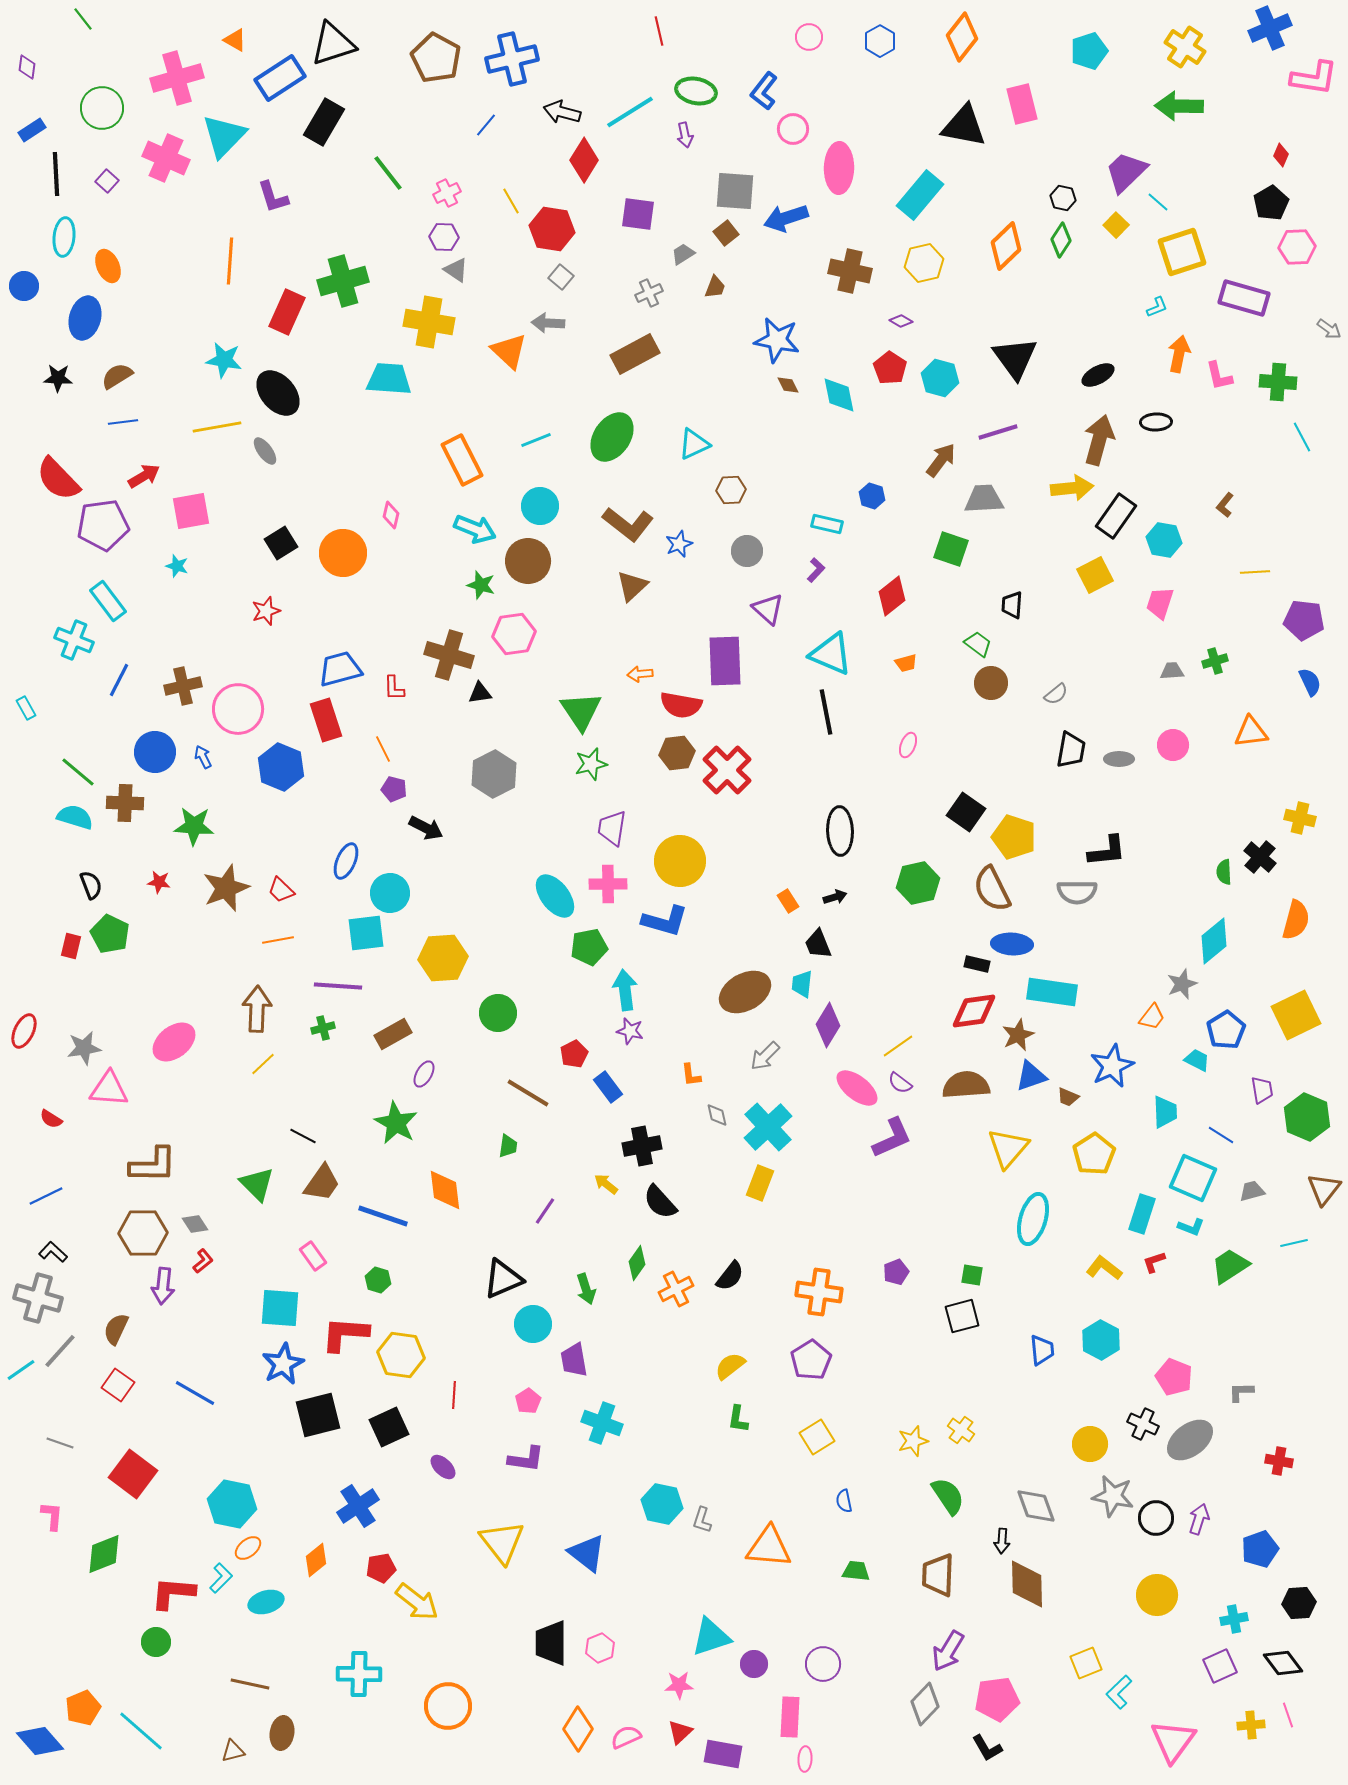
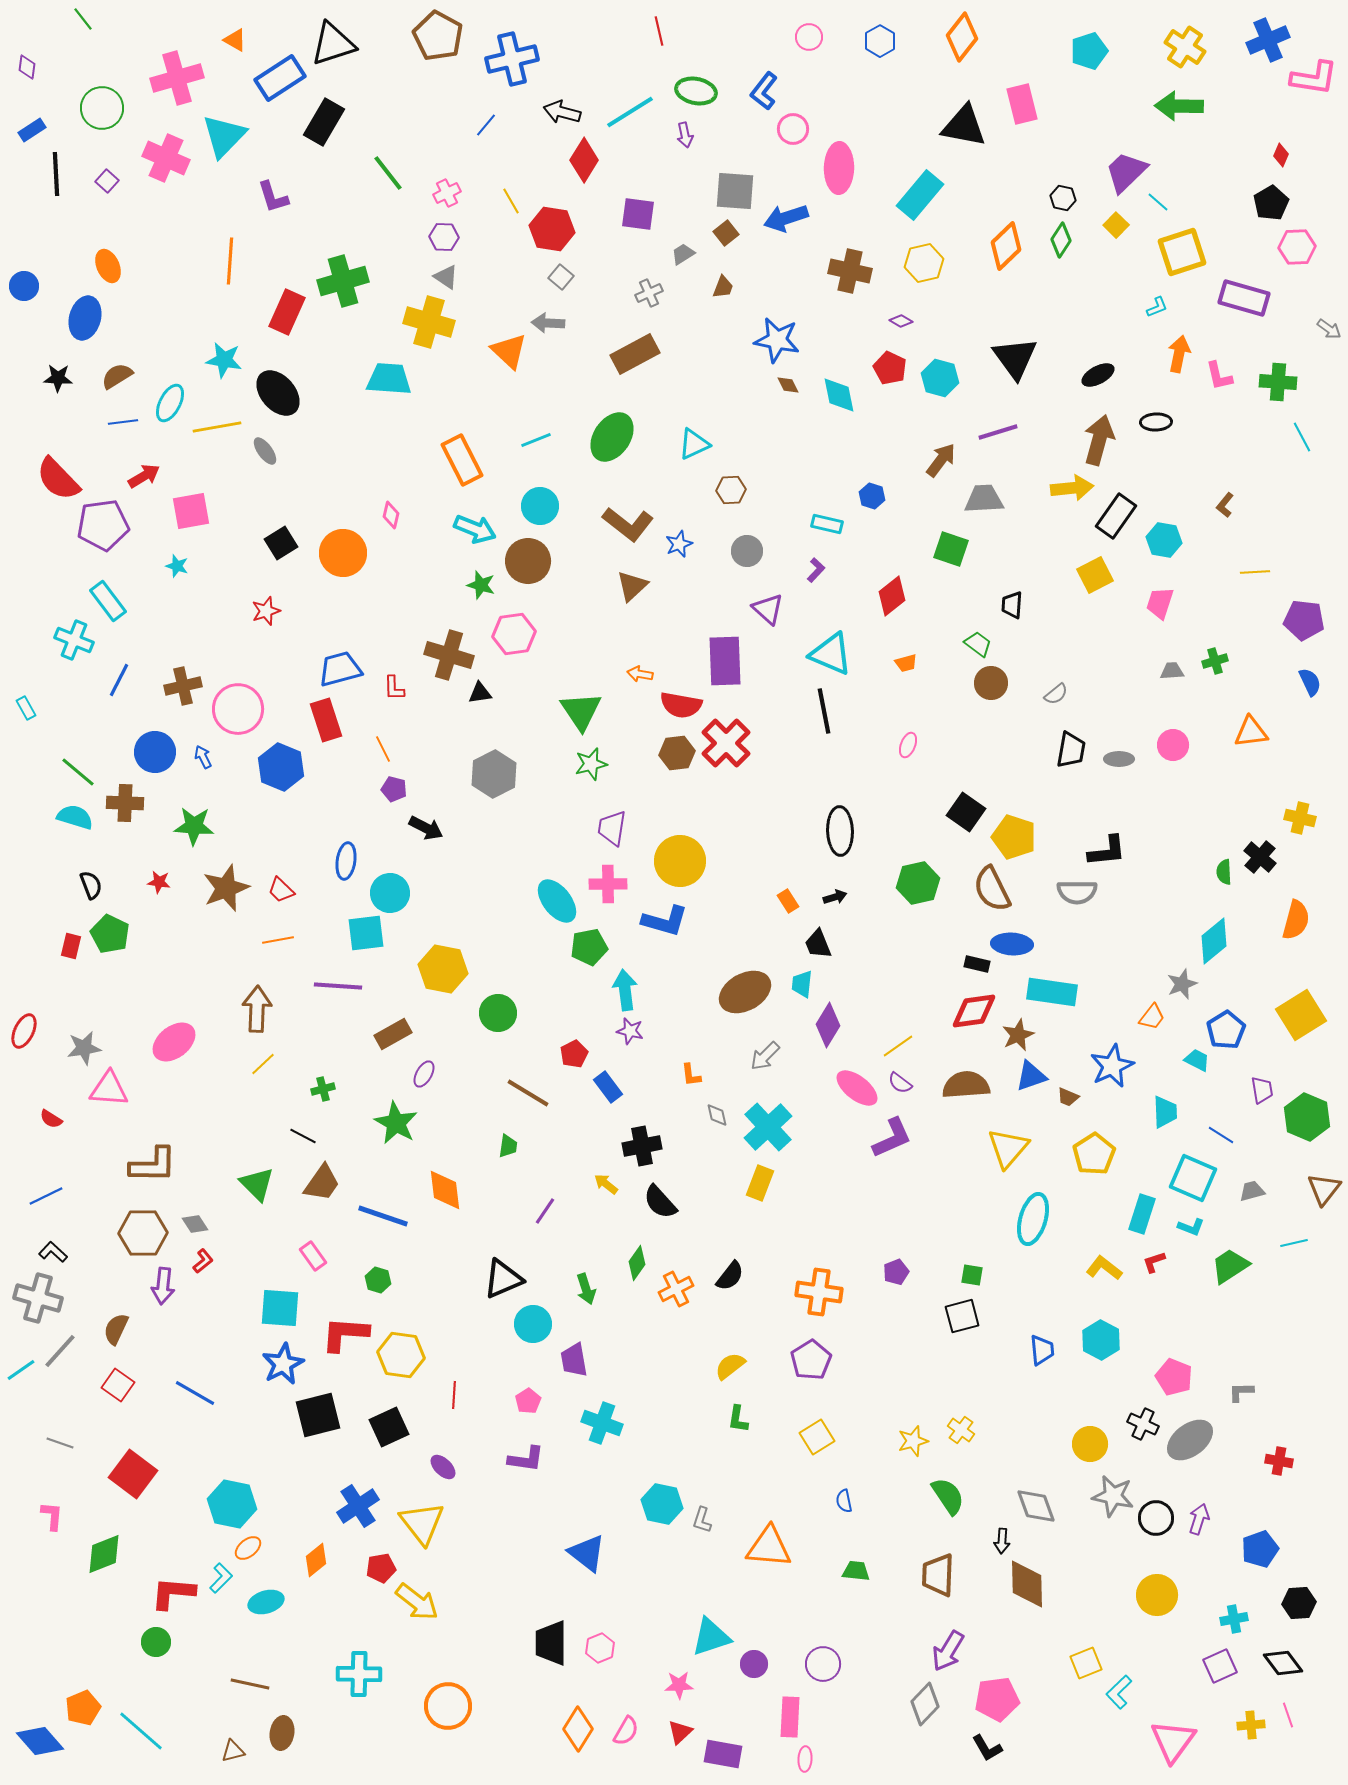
blue cross at (1270, 28): moved 2 px left, 12 px down
brown pentagon at (436, 58): moved 2 px right, 22 px up
cyan ellipse at (64, 237): moved 106 px right, 166 px down; rotated 21 degrees clockwise
gray triangle at (456, 270): moved 10 px left, 7 px down
brown trapezoid at (715, 287): moved 8 px right
yellow cross at (429, 322): rotated 6 degrees clockwise
red pentagon at (890, 368): rotated 8 degrees counterclockwise
orange arrow at (640, 674): rotated 15 degrees clockwise
black line at (826, 712): moved 2 px left, 1 px up
red cross at (727, 770): moved 1 px left, 27 px up
blue ellipse at (346, 861): rotated 15 degrees counterclockwise
cyan ellipse at (555, 896): moved 2 px right, 5 px down
yellow hexagon at (443, 958): moved 11 px down; rotated 15 degrees clockwise
yellow square at (1296, 1015): moved 5 px right; rotated 6 degrees counterclockwise
green cross at (323, 1028): moved 61 px down
yellow triangle at (502, 1542): moved 80 px left, 19 px up
pink semicircle at (626, 1737): moved 6 px up; rotated 144 degrees clockwise
